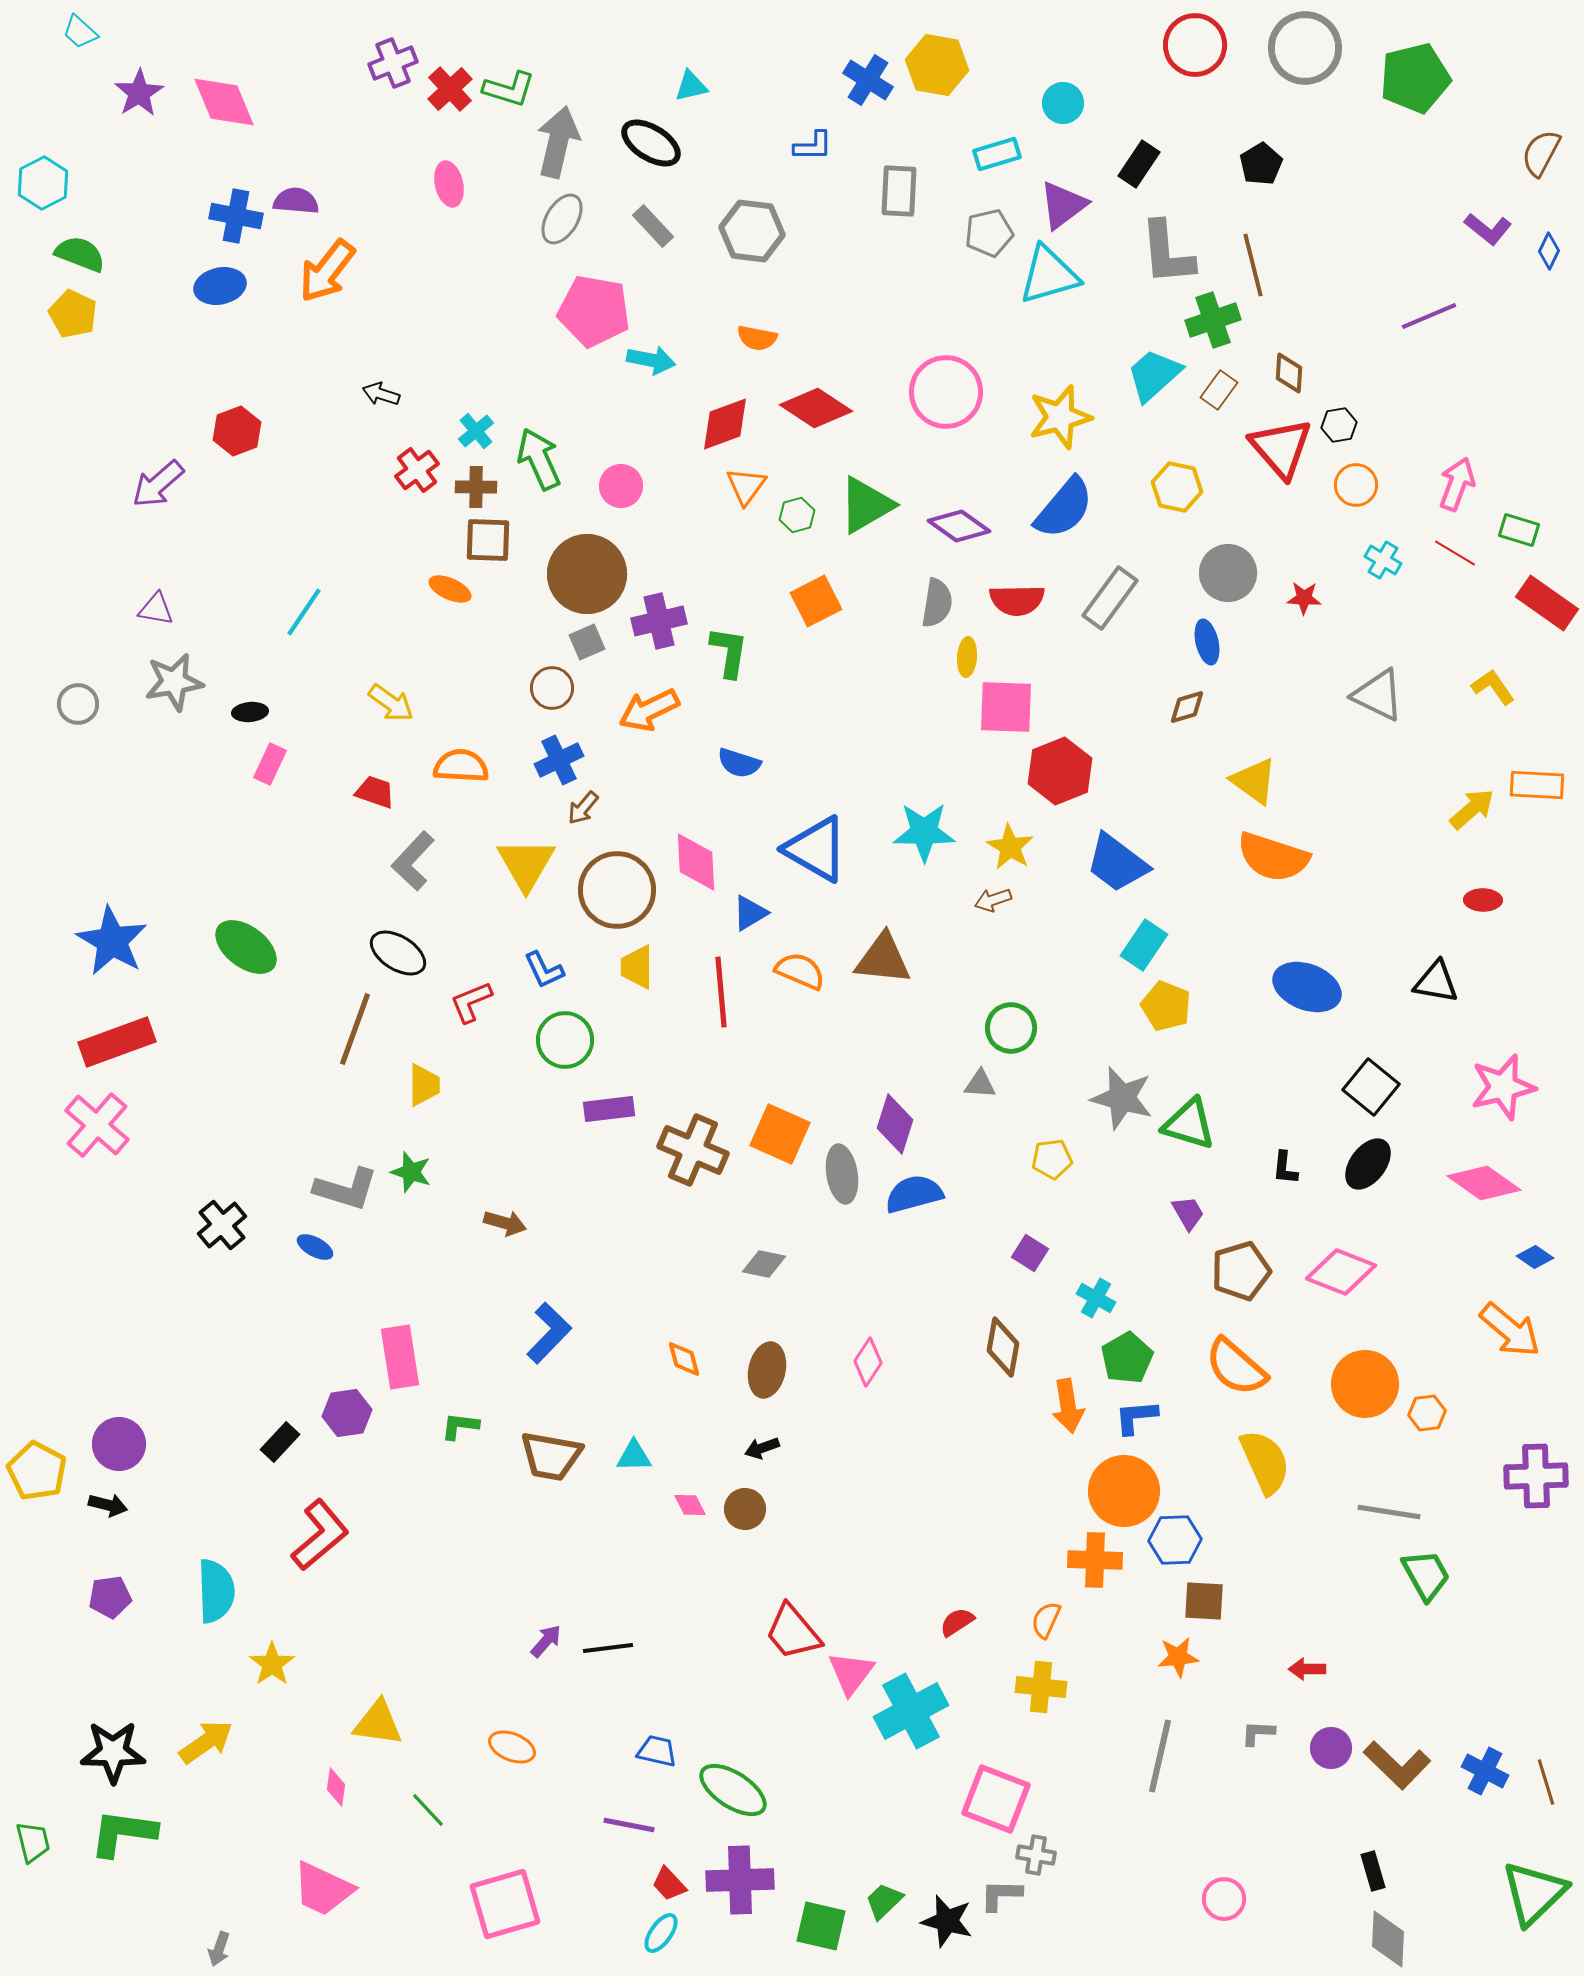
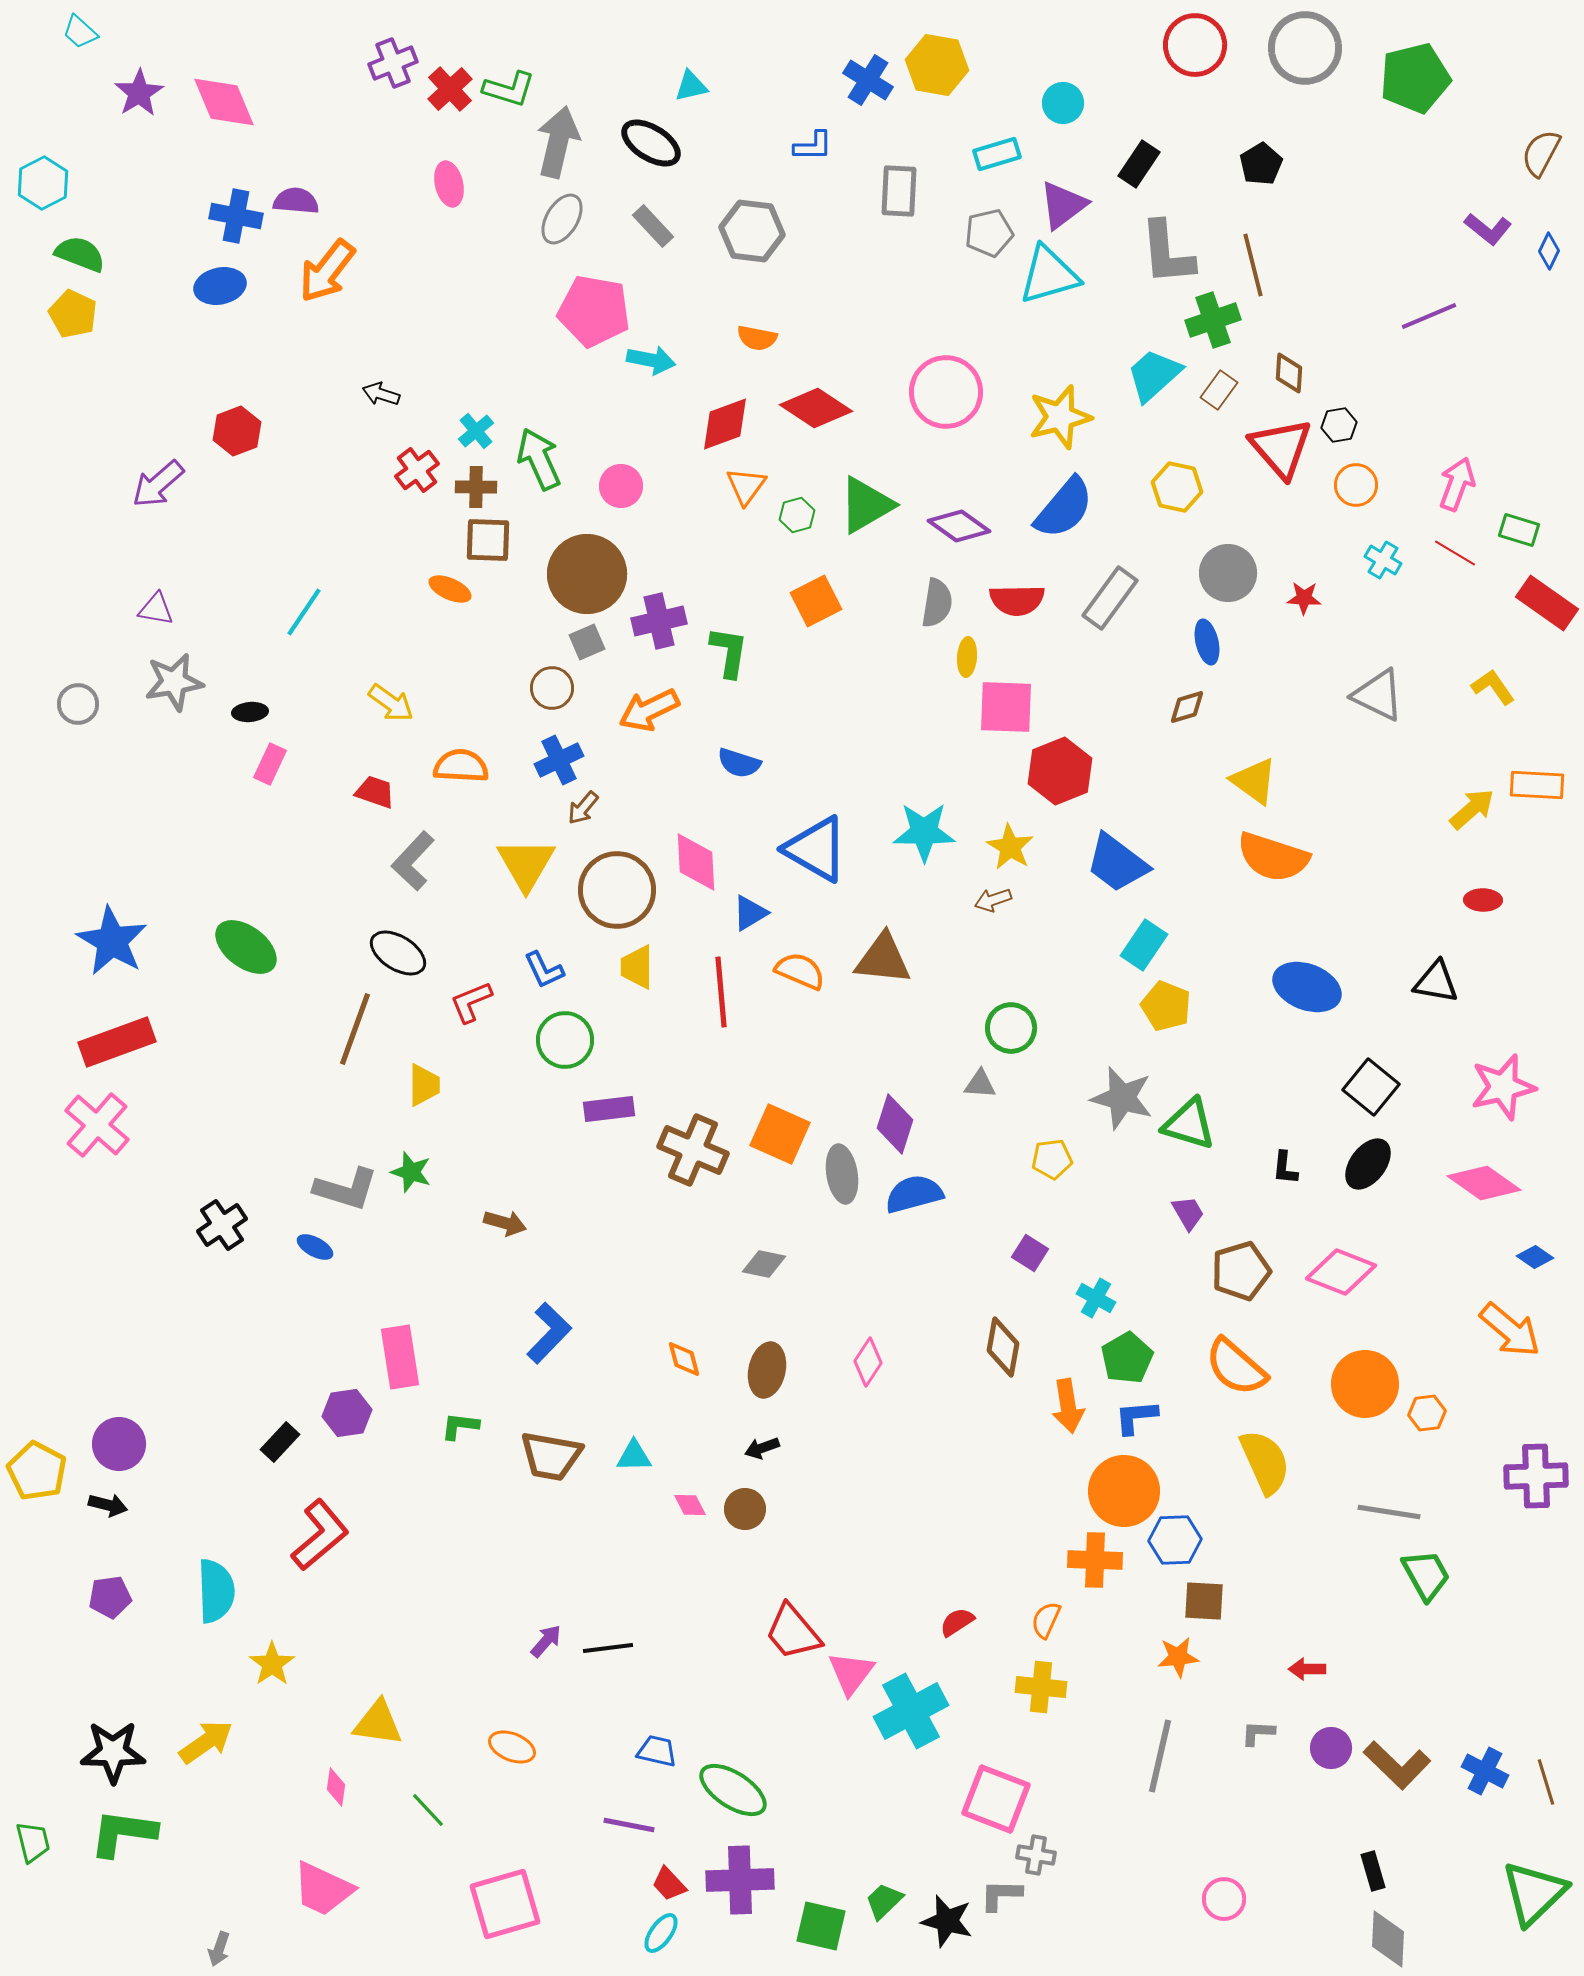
black cross at (222, 1225): rotated 6 degrees clockwise
